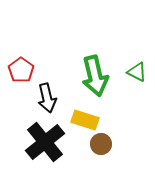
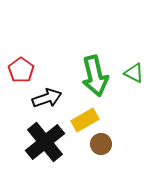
green triangle: moved 3 px left, 1 px down
black arrow: rotated 96 degrees counterclockwise
yellow rectangle: rotated 48 degrees counterclockwise
